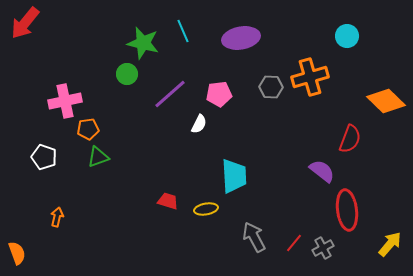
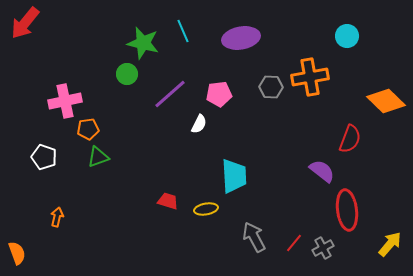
orange cross: rotated 6 degrees clockwise
